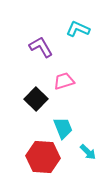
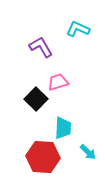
pink trapezoid: moved 6 px left, 1 px down
cyan trapezoid: rotated 25 degrees clockwise
